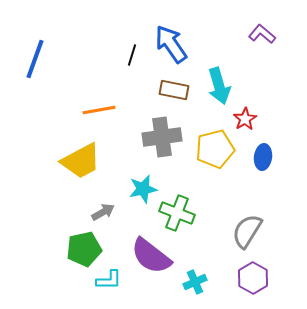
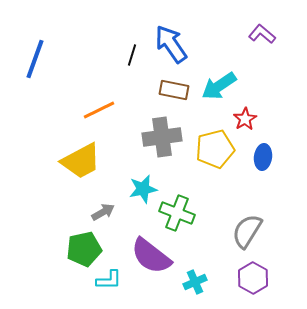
cyan arrow: rotated 72 degrees clockwise
orange line: rotated 16 degrees counterclockwise
